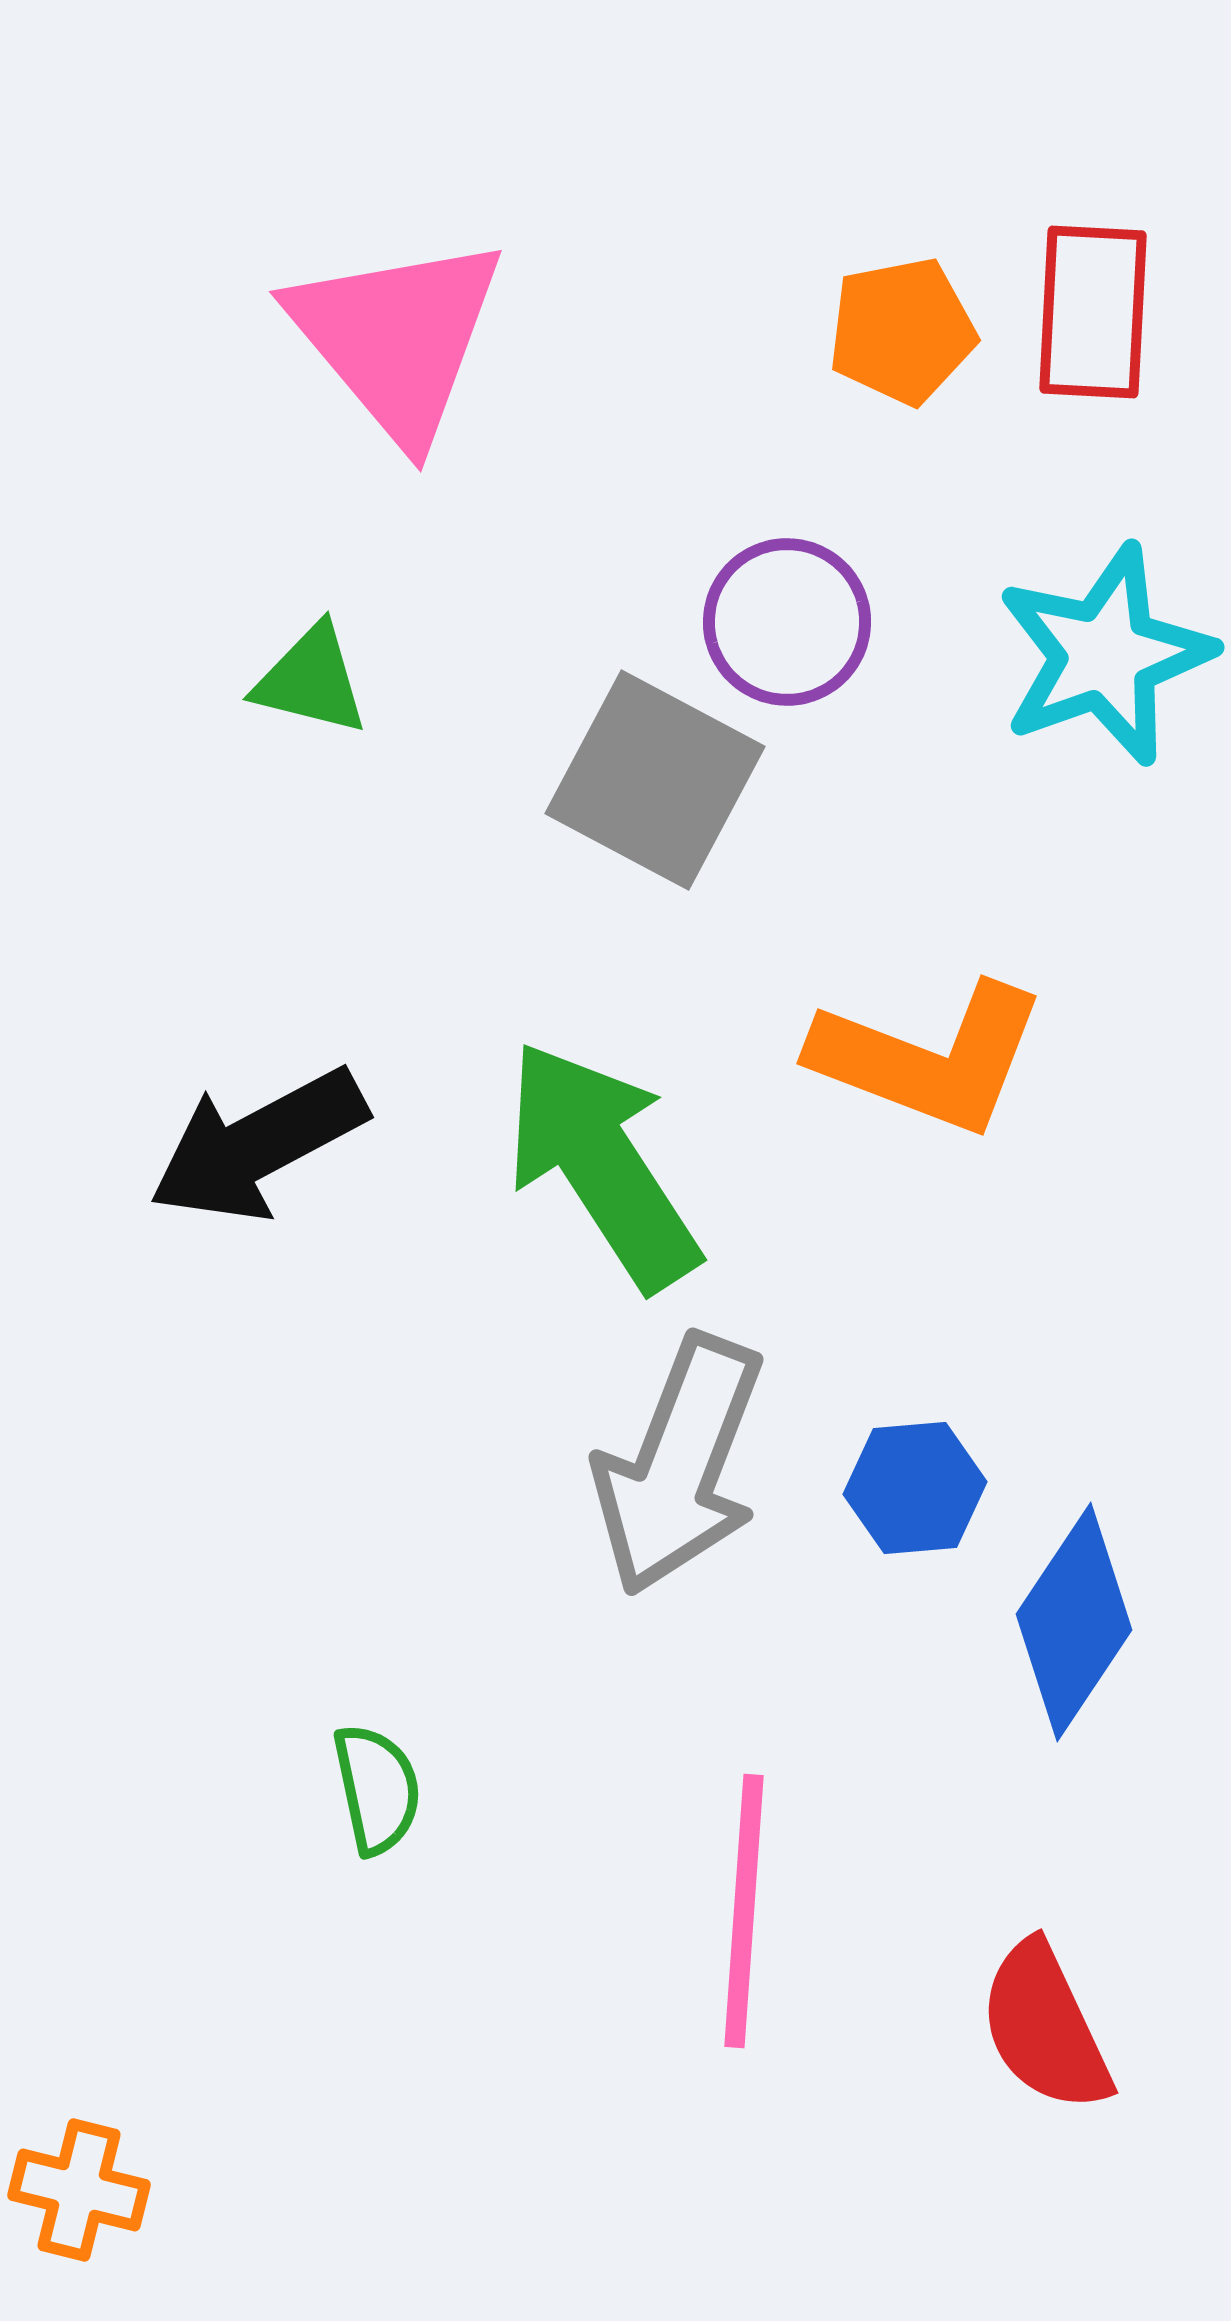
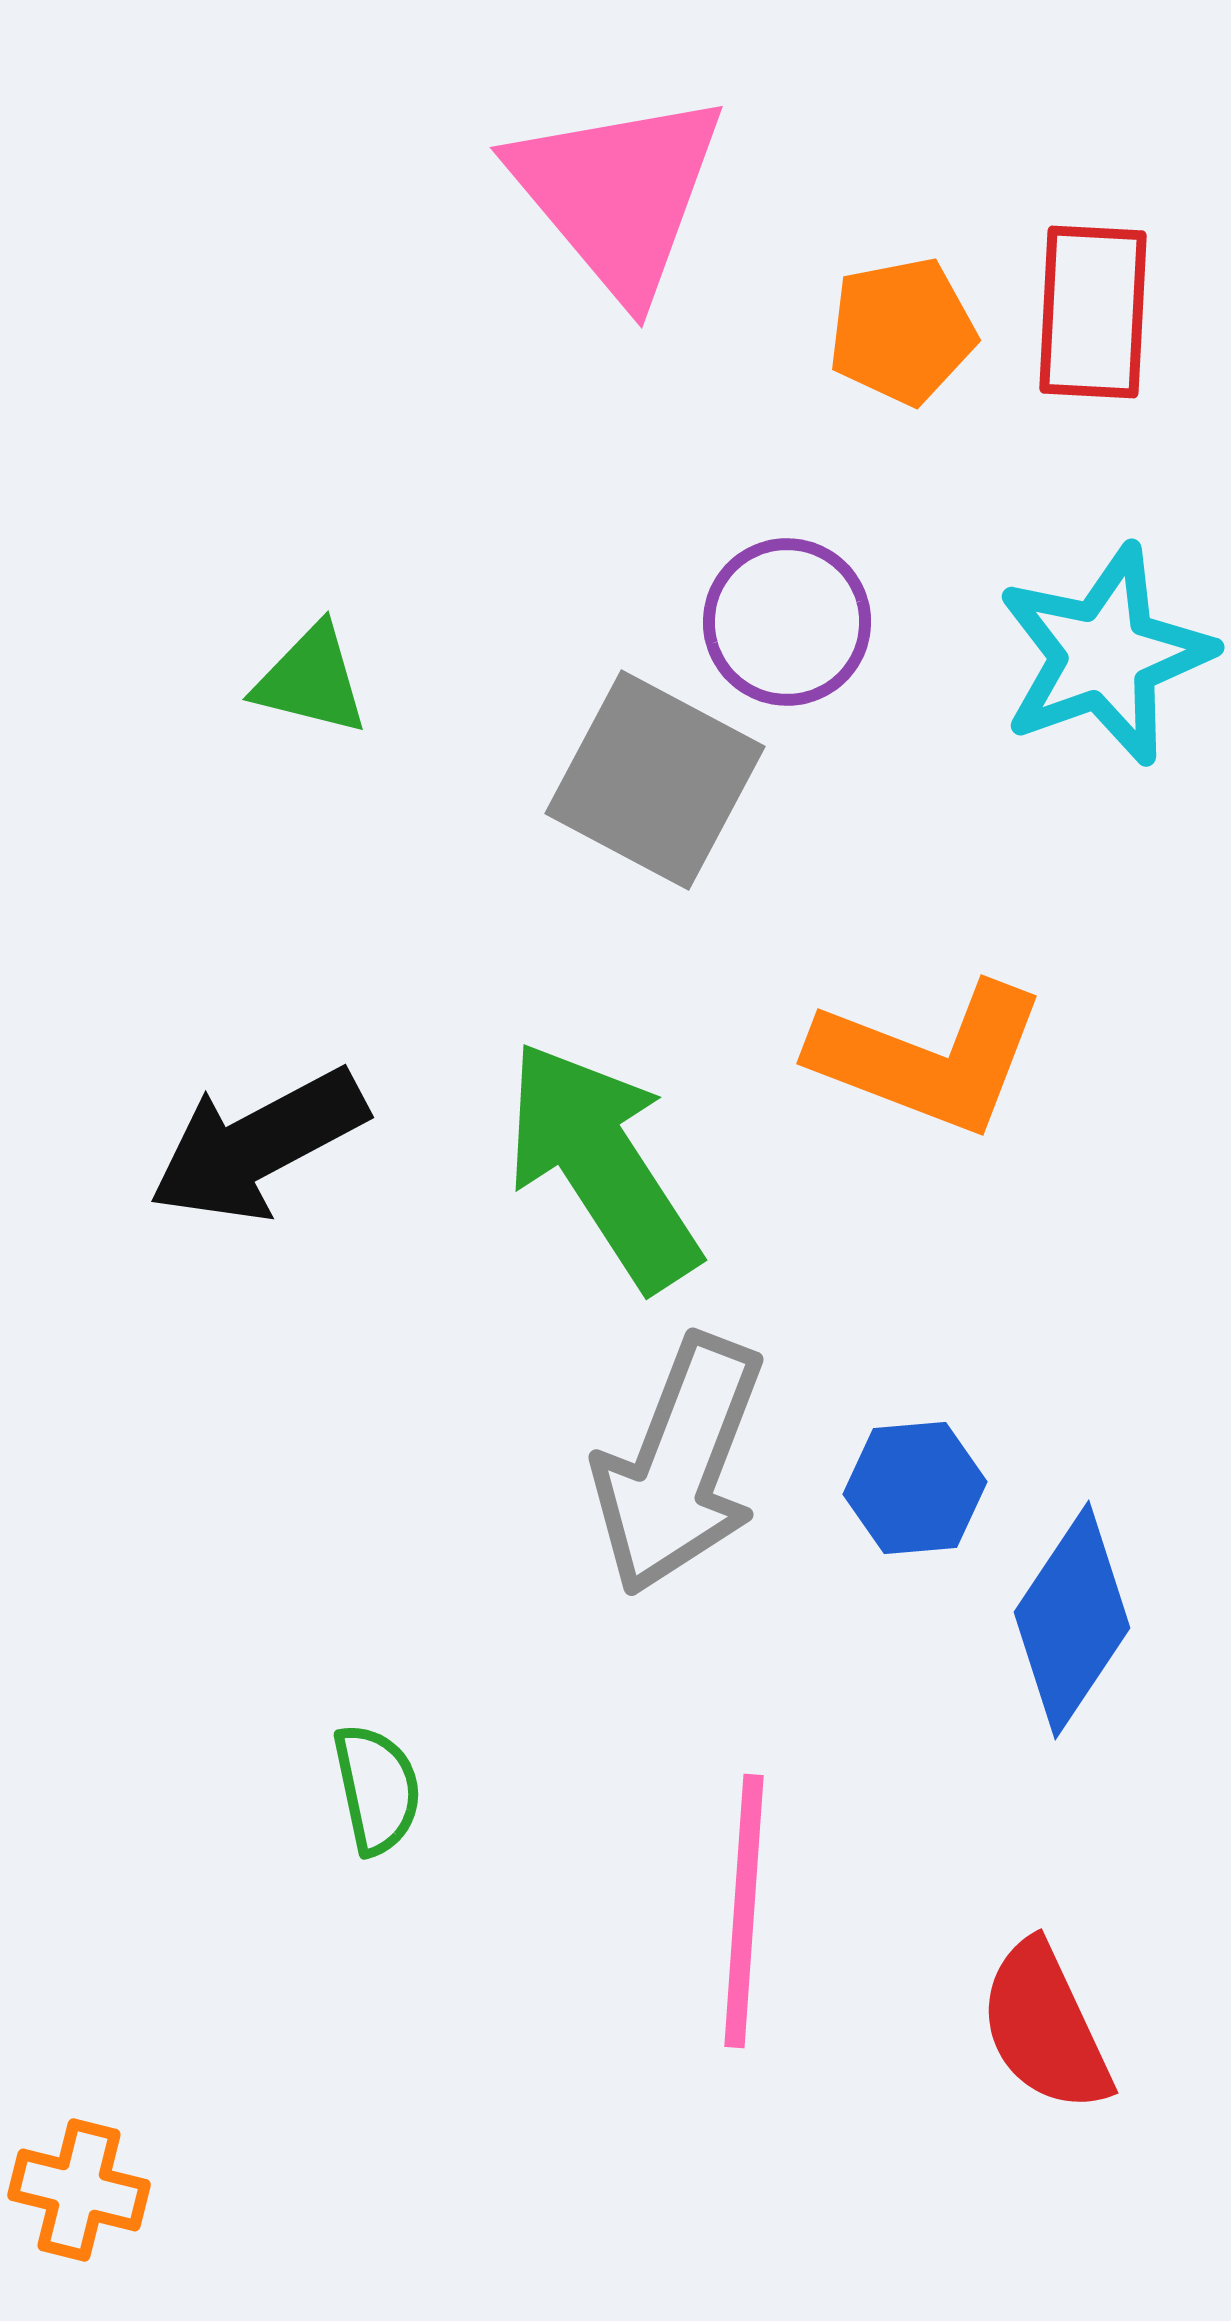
pink triangle: moved 221 px right, 144 px up
blue diamond: moved 2 px left, 2 px up
